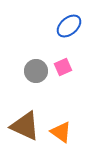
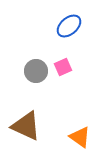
brown triangle: moved 1 px right
orange triangle: moved 19 px right, 5 px down
